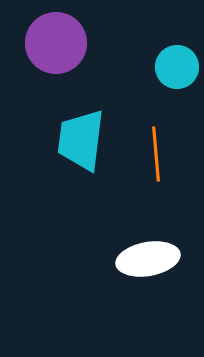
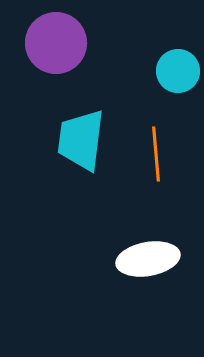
cyan circle: moved 1 px right, 4 px down
